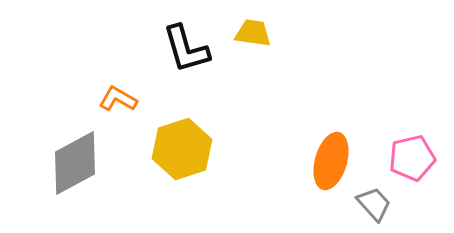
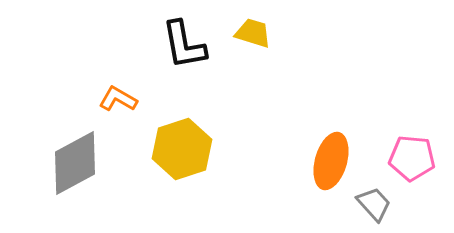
yellow trapezoid: rotated 9 degrees clockwise
black L-shape: moved 2 px left, 4 px up; rotated 6 degrees clockwise
pink pentagon: rotated 18 degrees clockwise
